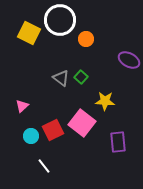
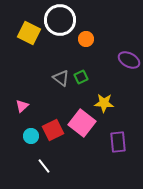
green square: rotated 24 degrees clockwise
yellow star: moved 1 px left, 2 px down
